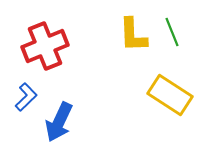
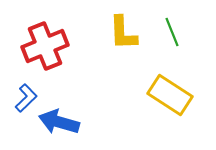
yellow L-shape: moved 10 px left, 2 px up
blue L-shape: moved 1 px down
blue arrow: rotated 81 degrees clockwise
